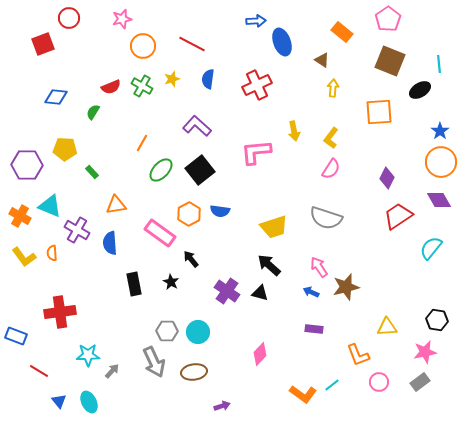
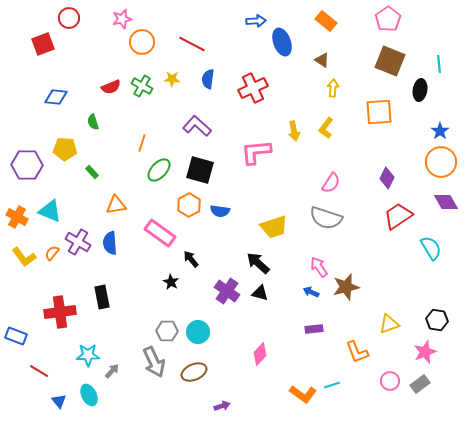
orange rectangle at (342, 32): moved 16 px left, 11 px up
orange circle at (143, 46): moved 1 px left, 4 px up
yellow star at (172, 79): rotated 21 degrees clockwise
red cross at (257, 85): moved 4 px left, 3 px down
black ellipse at (420, 90): rotated 50 degrees counterclockwise
green semicircle at (93, 112): moved 10 px down; rotated 49 degrees counterclockwise
yellow L-shape at (331, 138): moved 5 px left, 10 px up
orange line at (142, 143): rotated 12 degrees counterclockwise
pink semicircle at (331, 169): moved 14 px down
green ellipse at (161, 170): moved 2 px left
black square at (200, 170): rotated 36 degrees counterclockwise
purple diamond at (439, 200): moved 7 px right, 2 px down
cyan triangle at (50, 206): moved 5 px down
orange hexagon at (189, 214): moved 9 px up
orange cross at (20, 216): moved 3 px left, 1 px down
purple cross at (77, 230): moved 1 px right, 12 px down
cyan semicircle at (431, 248): rotated 110 degrees clockwise
orange semicircle at (52, 253): rotated 42 degrees clockwise
black arrow at (269, 265): moved 11 px left, 2 px up
black rectangle at (134, 284): moved 32 px left, 13 px down
yellow triangle at (387, 327): moved 2 px right, 3 px up; rotated 15 degrees counterclockwise
purple rectangle at (314, 329): rotated 12 degrees counterclockwise
pink star at (425, 352): rotated 10 degrees counterclockwise
orange L-shape at (358, 355): moved 1 px left, 3 px up
brown ellipse at (194, 372): rotated 15 degrees counterclockwise
pink circle at (379, 382): moved 11 px right, 1 px up
gray rectangle at (420, 382): moved 2 px down
cyan line at (332, 385): rotated 21 degrees clockwise
cyan ellipse at (89, 402): moved 7 px up
